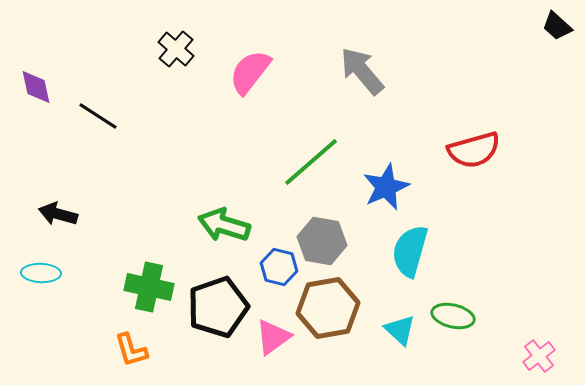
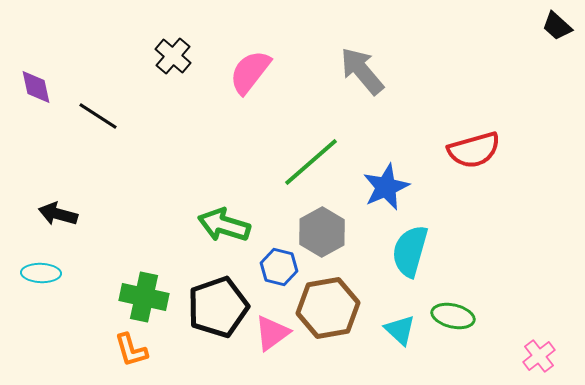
black cross: moved 3 px left, 7 px down
gray hexagon: moved 9 px up; rotated 21 degrees clockwise
green cross: moved 5 px left, 10 px down
pink triangle: moved 1 px left, 4 px up
